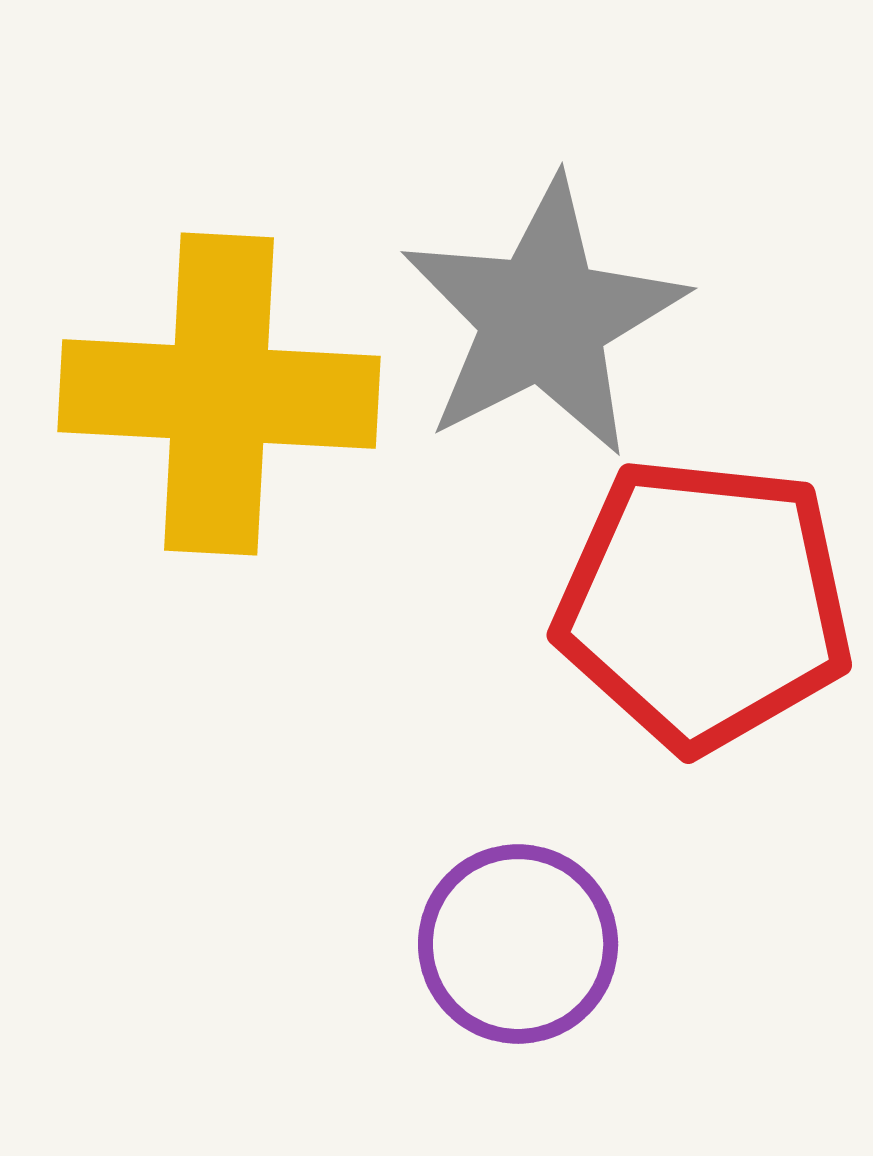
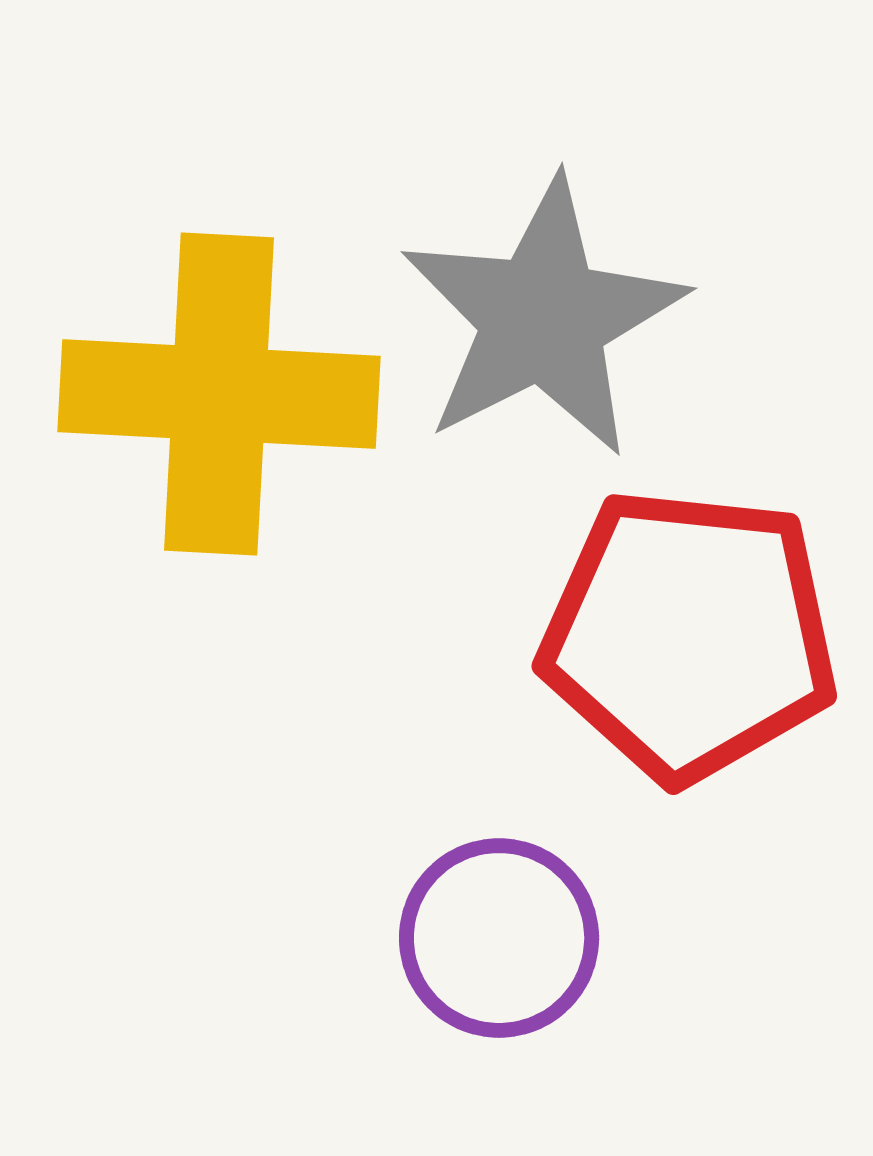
red pentagon: moved 15 px left, 31 px down
purple circle: moved 19 px left, 6 px up
